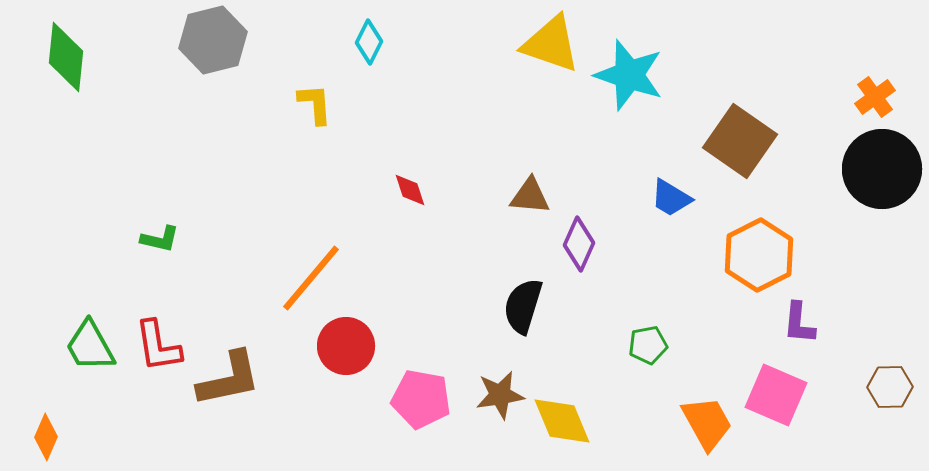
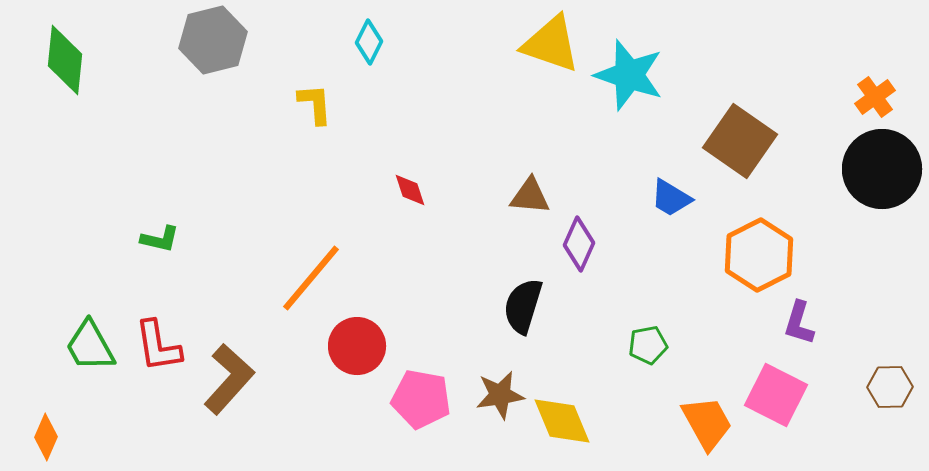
green diamond: moved 1 px left, 3 px down
purple L-shape: rotated 12 degrees clockwise
red circle: moved 11 px right
brown L-shape: rotated 36 degrees counterclockwise
pink square: rotated 4 degrees clockwise
